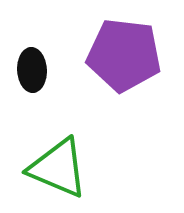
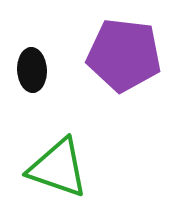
green triangle: rotated 4 degrees counterclockwise
